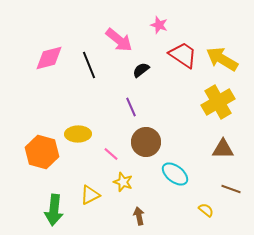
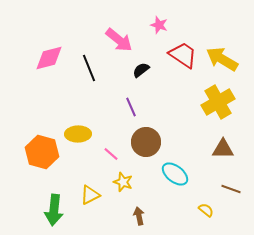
black line: moved 3 px down
